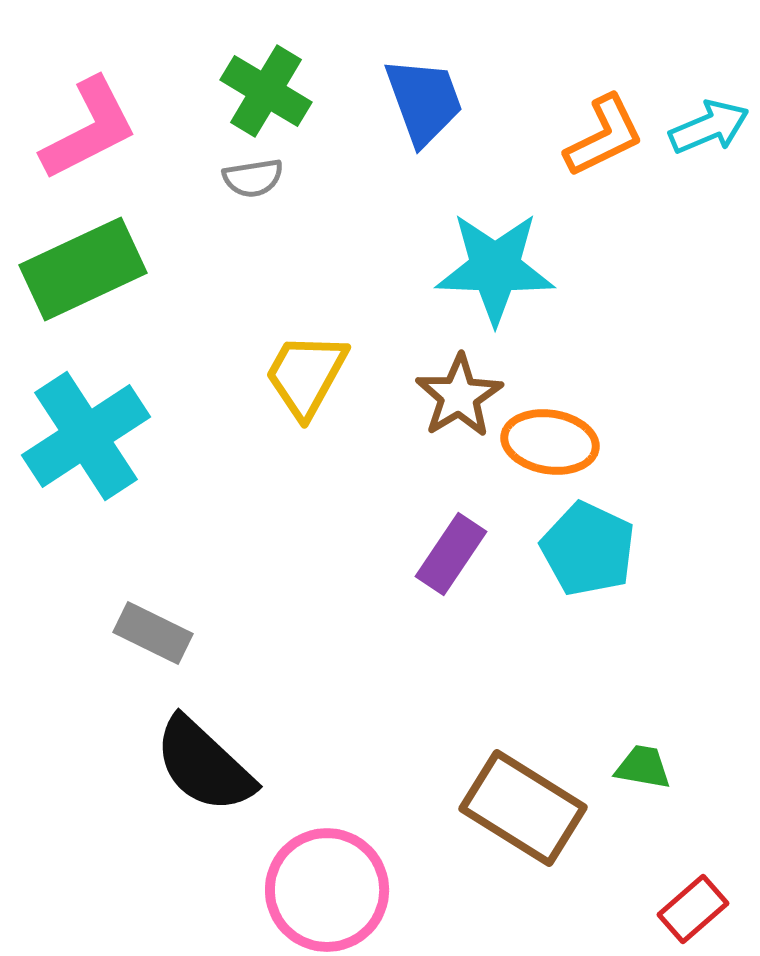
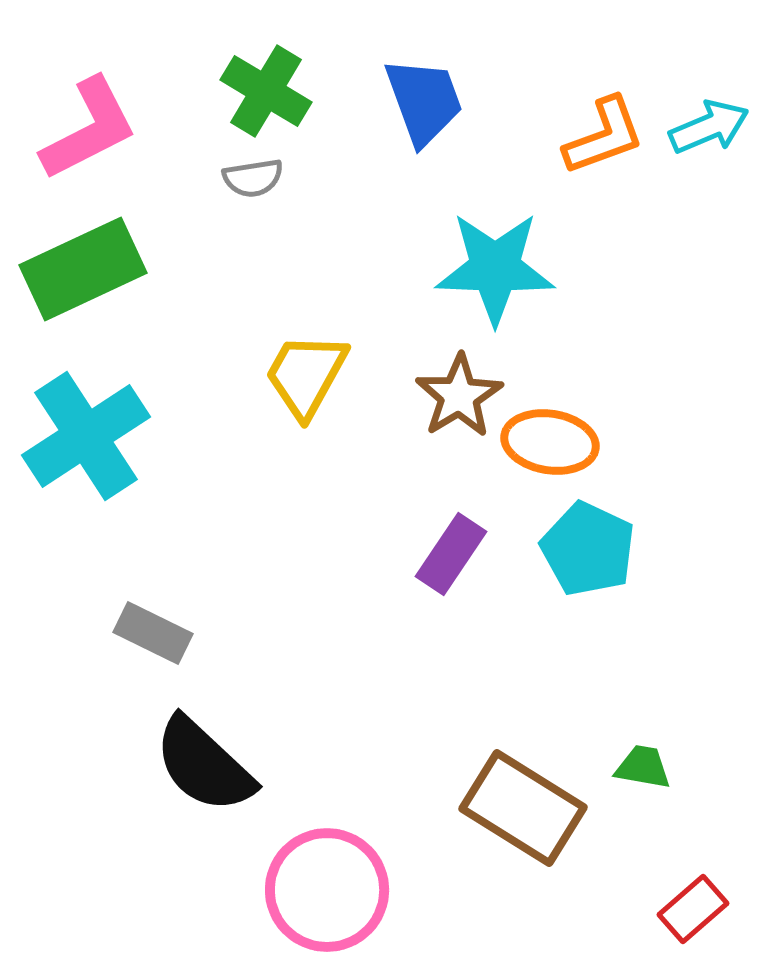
orange L-shape: rotated 6 degrees clockwise
